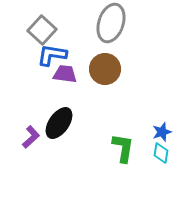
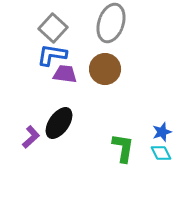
gray square: moved 11 px right, 2 px up
cyan diamond: rotated 35 degrees counterclockwise
